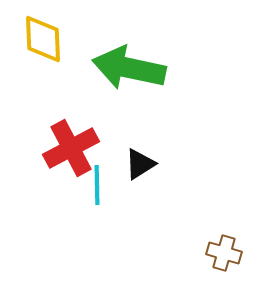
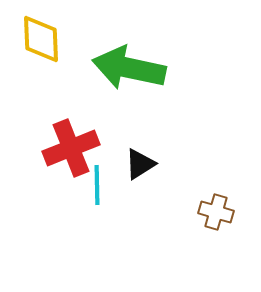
yellow diamond: moved 2 px left
red cross: rotated 6 degrees clockwise
brown cross: moved 8 px left, 41 px up
